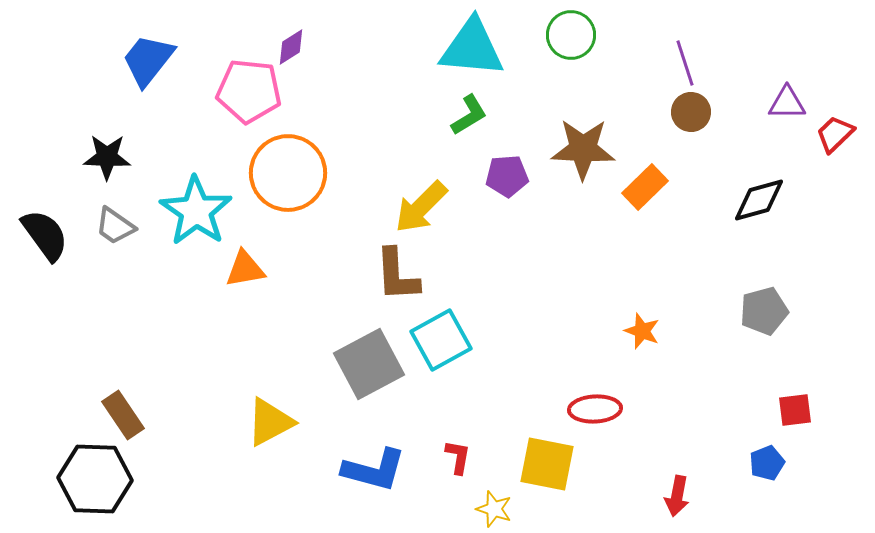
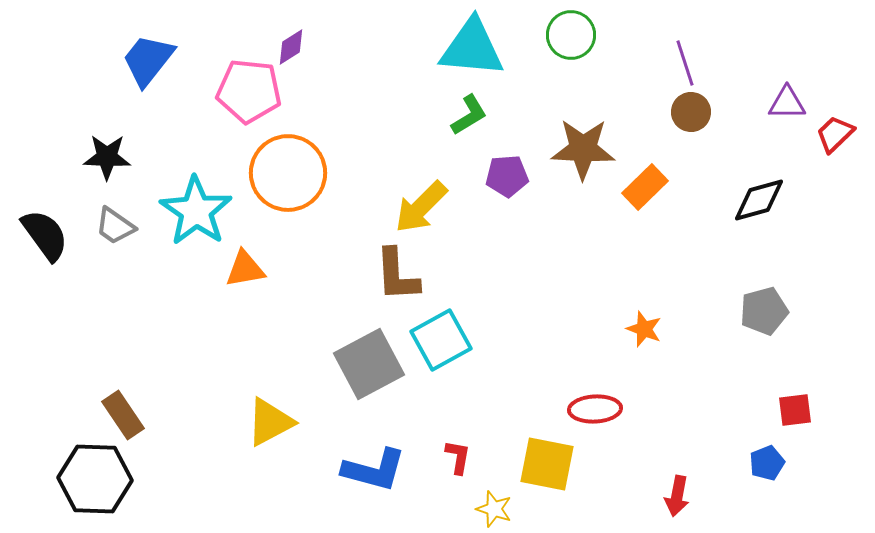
orange star: moved 2 px right, 2 px up
